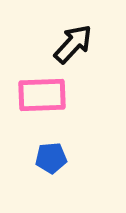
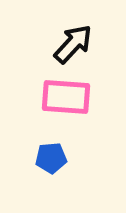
pink rectangle: moved 24 px right, 2 px down; rotated 6 degrees clockwise
